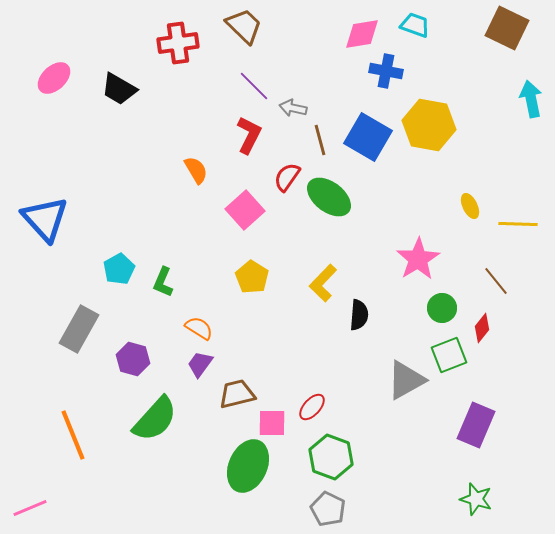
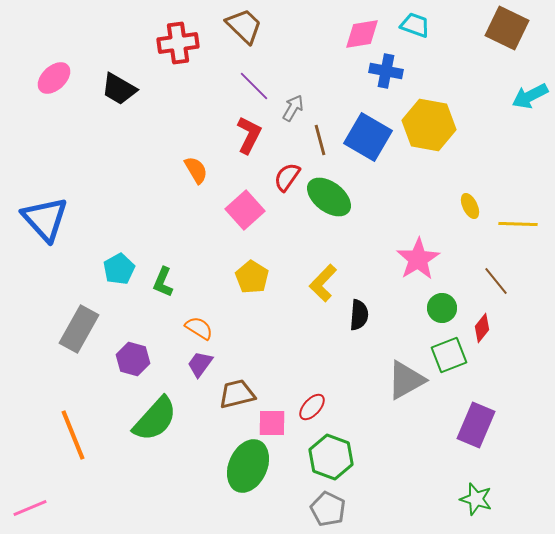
cyan arrow at (531, 99): moved 1 px left, 3 px up; rotated 105 degrees counterclockwise
gray arrow at (293, 108): rotated 108 degrees clockwise
